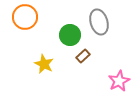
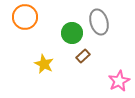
green circle: moved 2 px right, 2 px up
